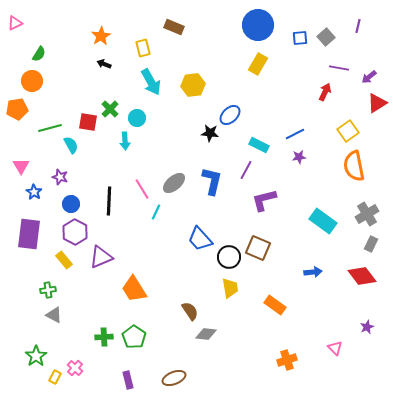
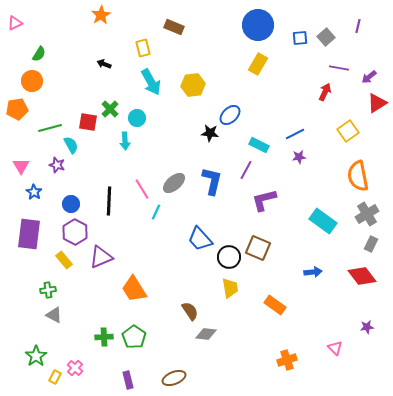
orange star at (101, 36): moved 21 px up
orange semicircle at (354, 166): moved 4 px right, 10 px down
purple star at (60, 177): moved 3 px left, 12 px up
purple star at (367, 327): rotated 16 degrees clockwise
